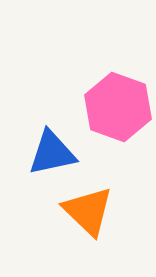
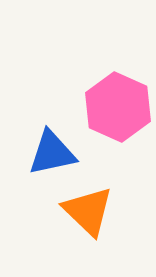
pink hexagon: rotated 4 degrees clockwise
